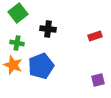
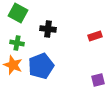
green square: rotated 24 degrees counterclockwise
